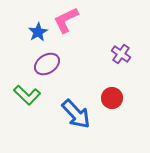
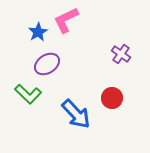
green L-shape: moved 1 px right, 1 px up
